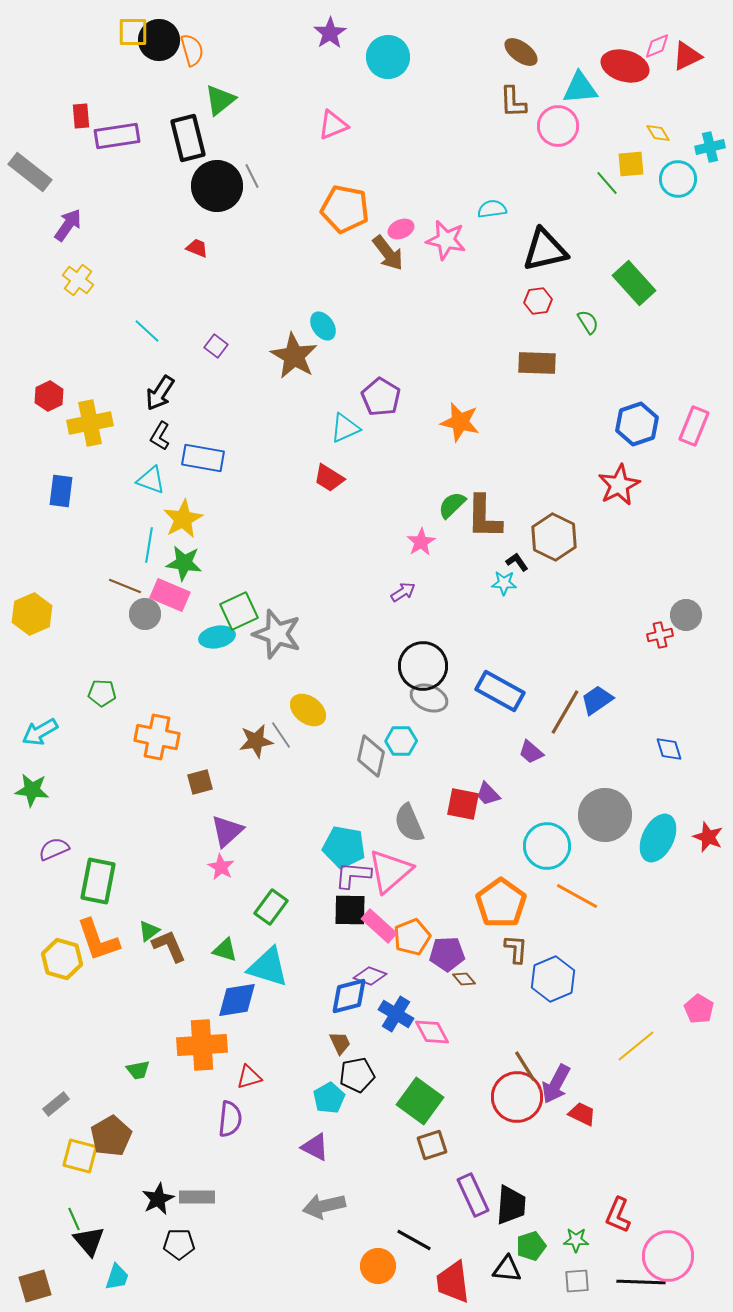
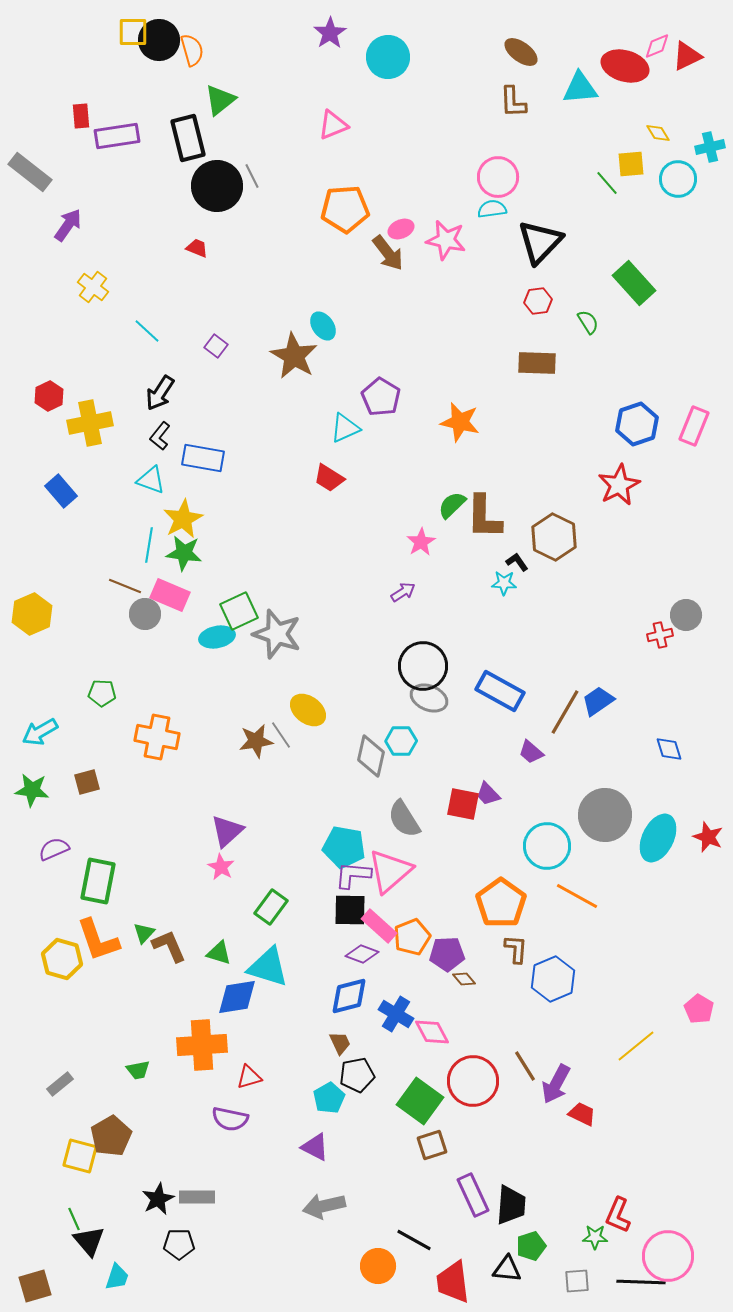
pink circle at (558, 126): moved 60 px left, 51 px down
orange pentagon at (345, 209): rotated 15 degrees counterclockwise
black triangle at (545, 250): moved 5 px left, 8 px up; rotated 33 degrees counterclockwise
yellow cross at (78, 280): moved 15 px right, 7 px down
black L-shape at (160, 436): rotated 8 degrees clockwise
blue rectangle at (61, 491): rotated 48 degrees counterclockwise
green star at (184, 563): moved 10 px up
blue trapezoid at (597, 700): moved 1 px right, 1 px down
brown square at (200, 782): moved 113 px left
gray semicircle at (409, 823): moved 5 px left, 4 px up; rotated 9 degrees counterclockwise
green triangle at (149, 931): moved 5 px left, 2 px down; rotated 10 degrees counterclockwise
green triangle at (225, 950): moved 6 px left, 3 px down
purple diamond at (370, 976): moved 8 px left, 22 px up
blue diamond at (237, 1000): moved 3 px up
red circle at (517, 1097): moved 44 px left, 16 px up
gray rectangle at (56, 1104): moved 4 px right, 20 px up
purple semicircle at (230, 1119): rotated 96 degrees clockwise
green star at (576, 1240): moved 19 px right, 3 px up
